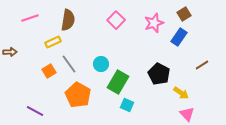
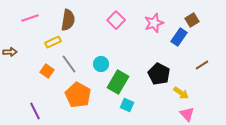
brown square: moved 8 px right, 6 px down
orange square: moved 2 px left; rotated 24 degrees counterclockwise
purple line: rotated 36 degrees clockwise
